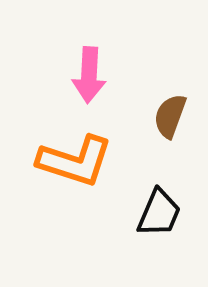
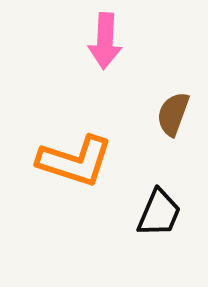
pink arrow: moved 16 px right, 34 px up
brown semicircle: moved 3 px right, 2 px up
